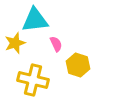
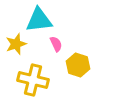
cyan triangle: moved 4 px right
yellow star: moved 1 px right, 1 px down
